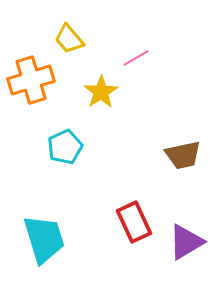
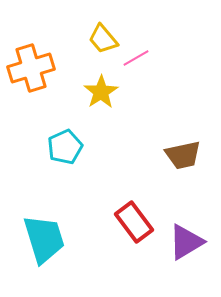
yellow trapezoid: moved 34 px right
orange cross: moved 12 px up
red rectangle: rotated 12 degrees counterclockwise
